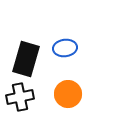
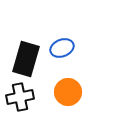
blue ellipse: moved 3 px left; rotated 15 degrees counterclockwise
orange circle: moved 2 px up
